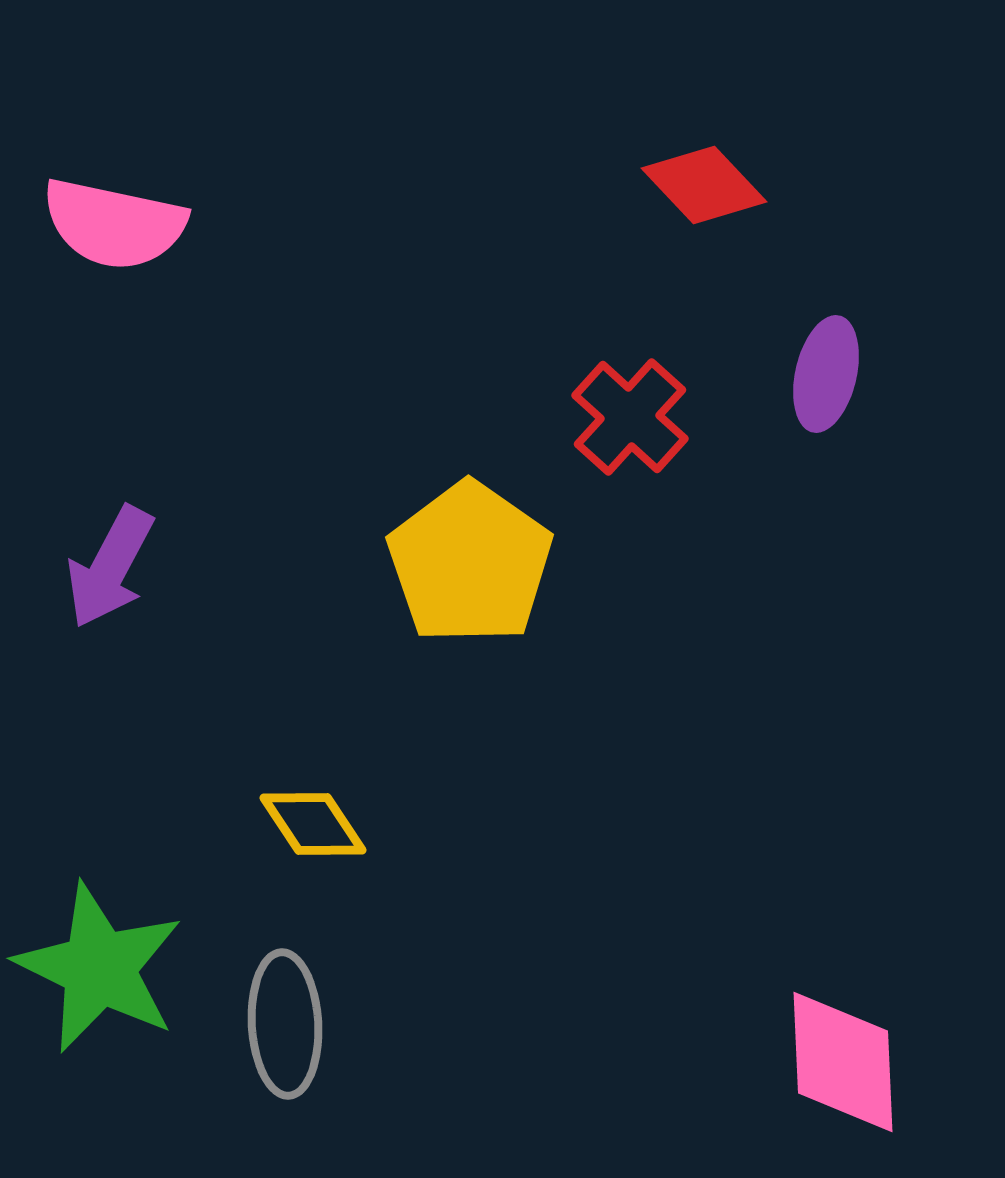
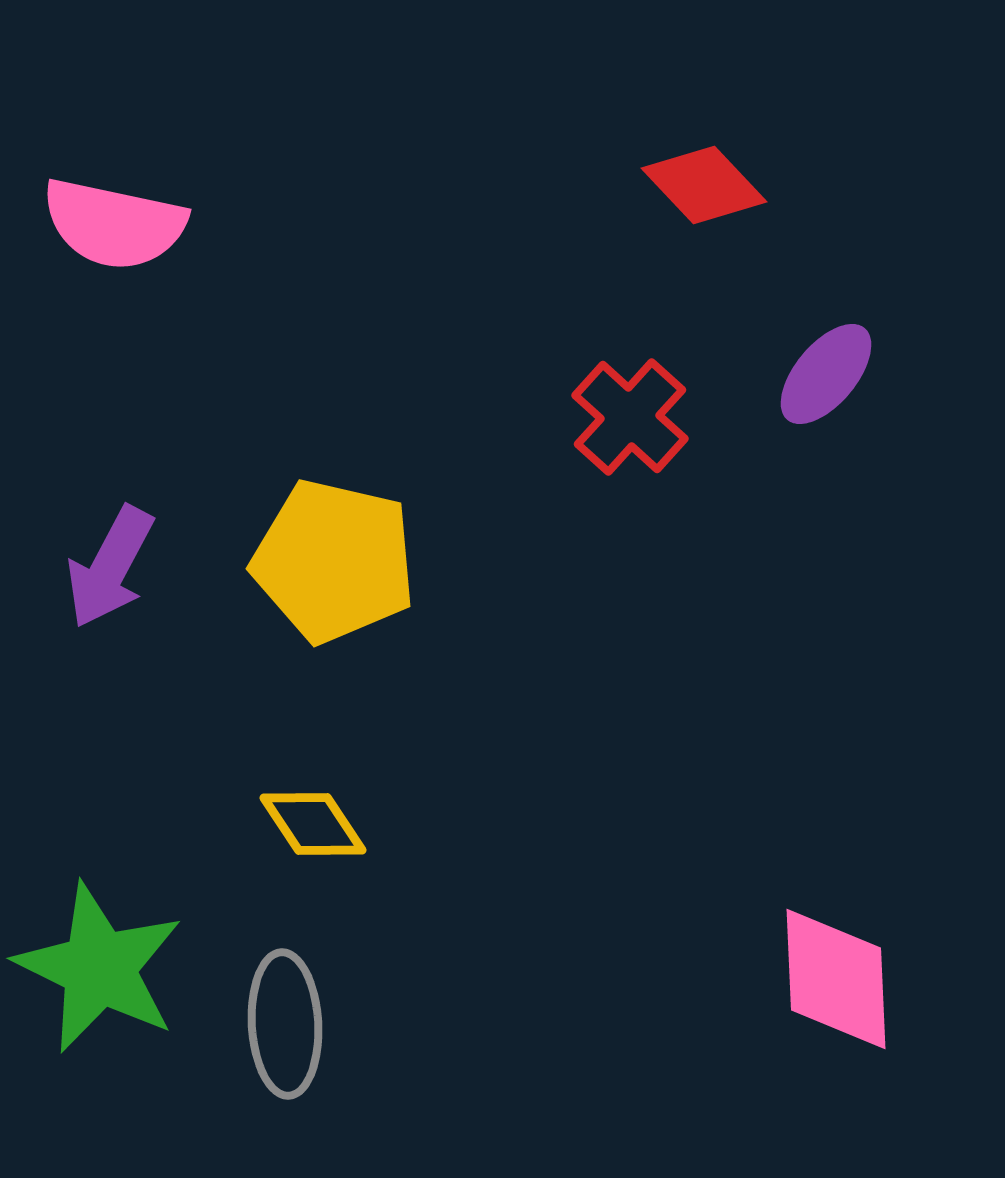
purple ellipse: rotated 27 degrees clockwise
yellow pentagon: moved 136 px left, 2 px up; rotated 22 degrees counterclockwise
pink diamond: moved 7 px left, 83 px up
